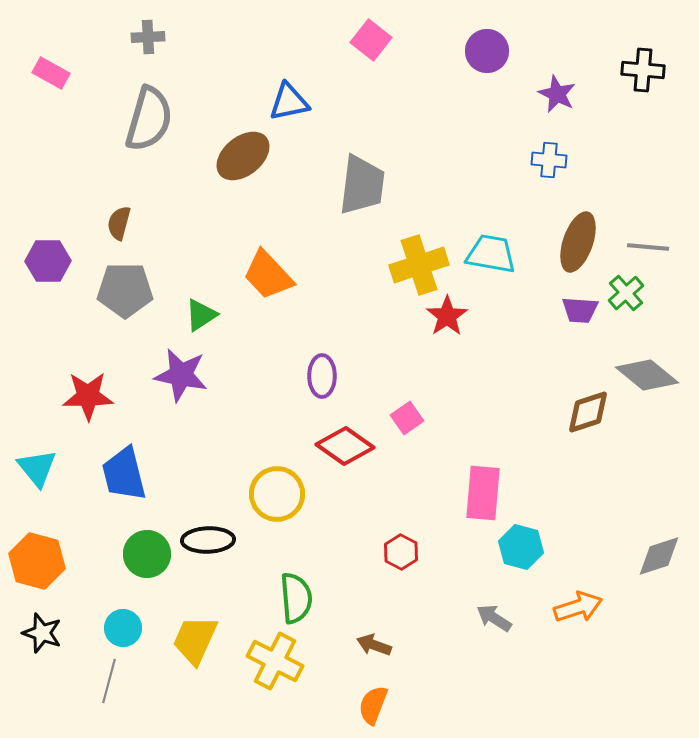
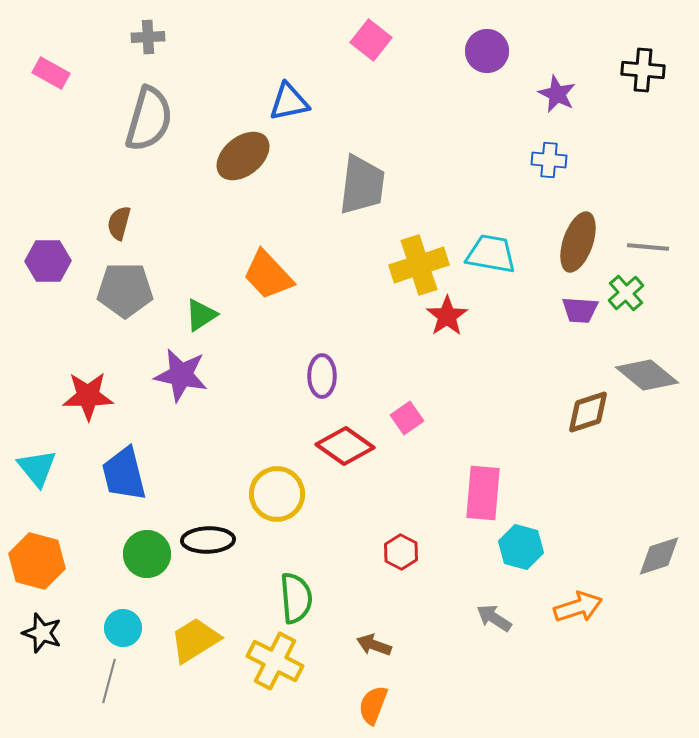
yellow trapezoid at (195, 640): rotated 34 degrees clockwise
